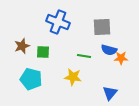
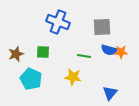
brown star: moved 6 px left, 8 px down
orange star: moved 6 px up
cyan pentagon: rotated 10 degrees clockwise
